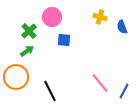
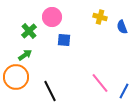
green arrow: moved 2 px left, 4 px down
